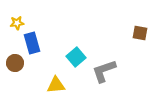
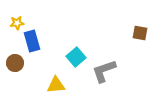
blue rectangle: moved 2 px up
